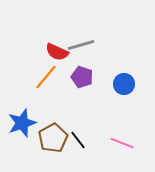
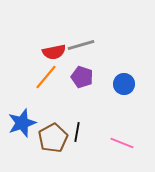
red semicircle: moved 3 px left; rotated 35 degrees counterclockwise
black line: moved 1 px left, 8 px up; rotated 48 degrees clockwise
